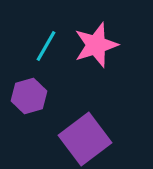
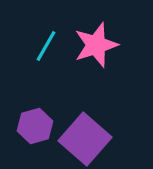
purple hexagon: moved 6 px right, 30 px down
purple square: rotated 12 degrees counterclockwise
